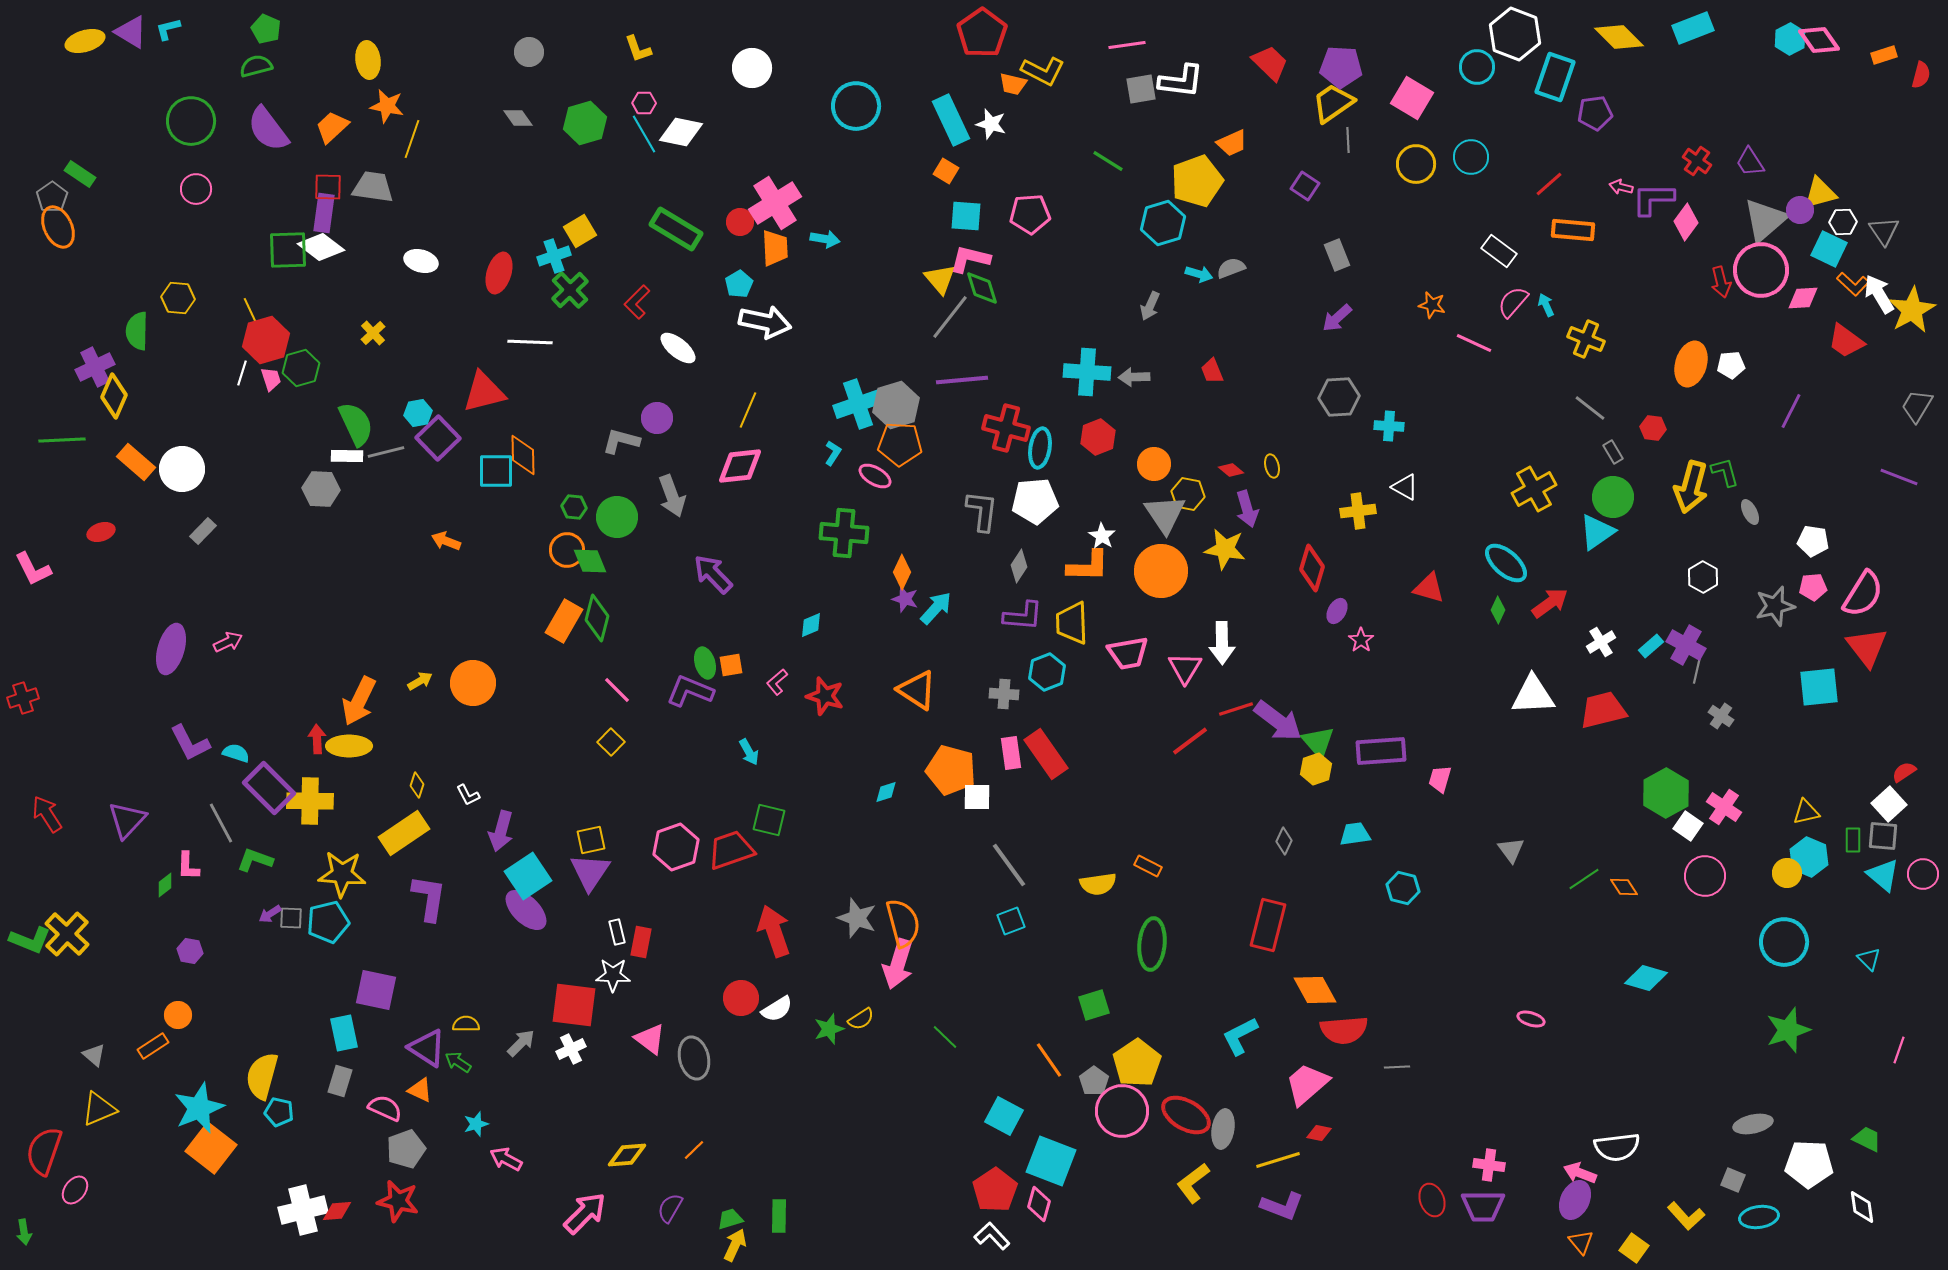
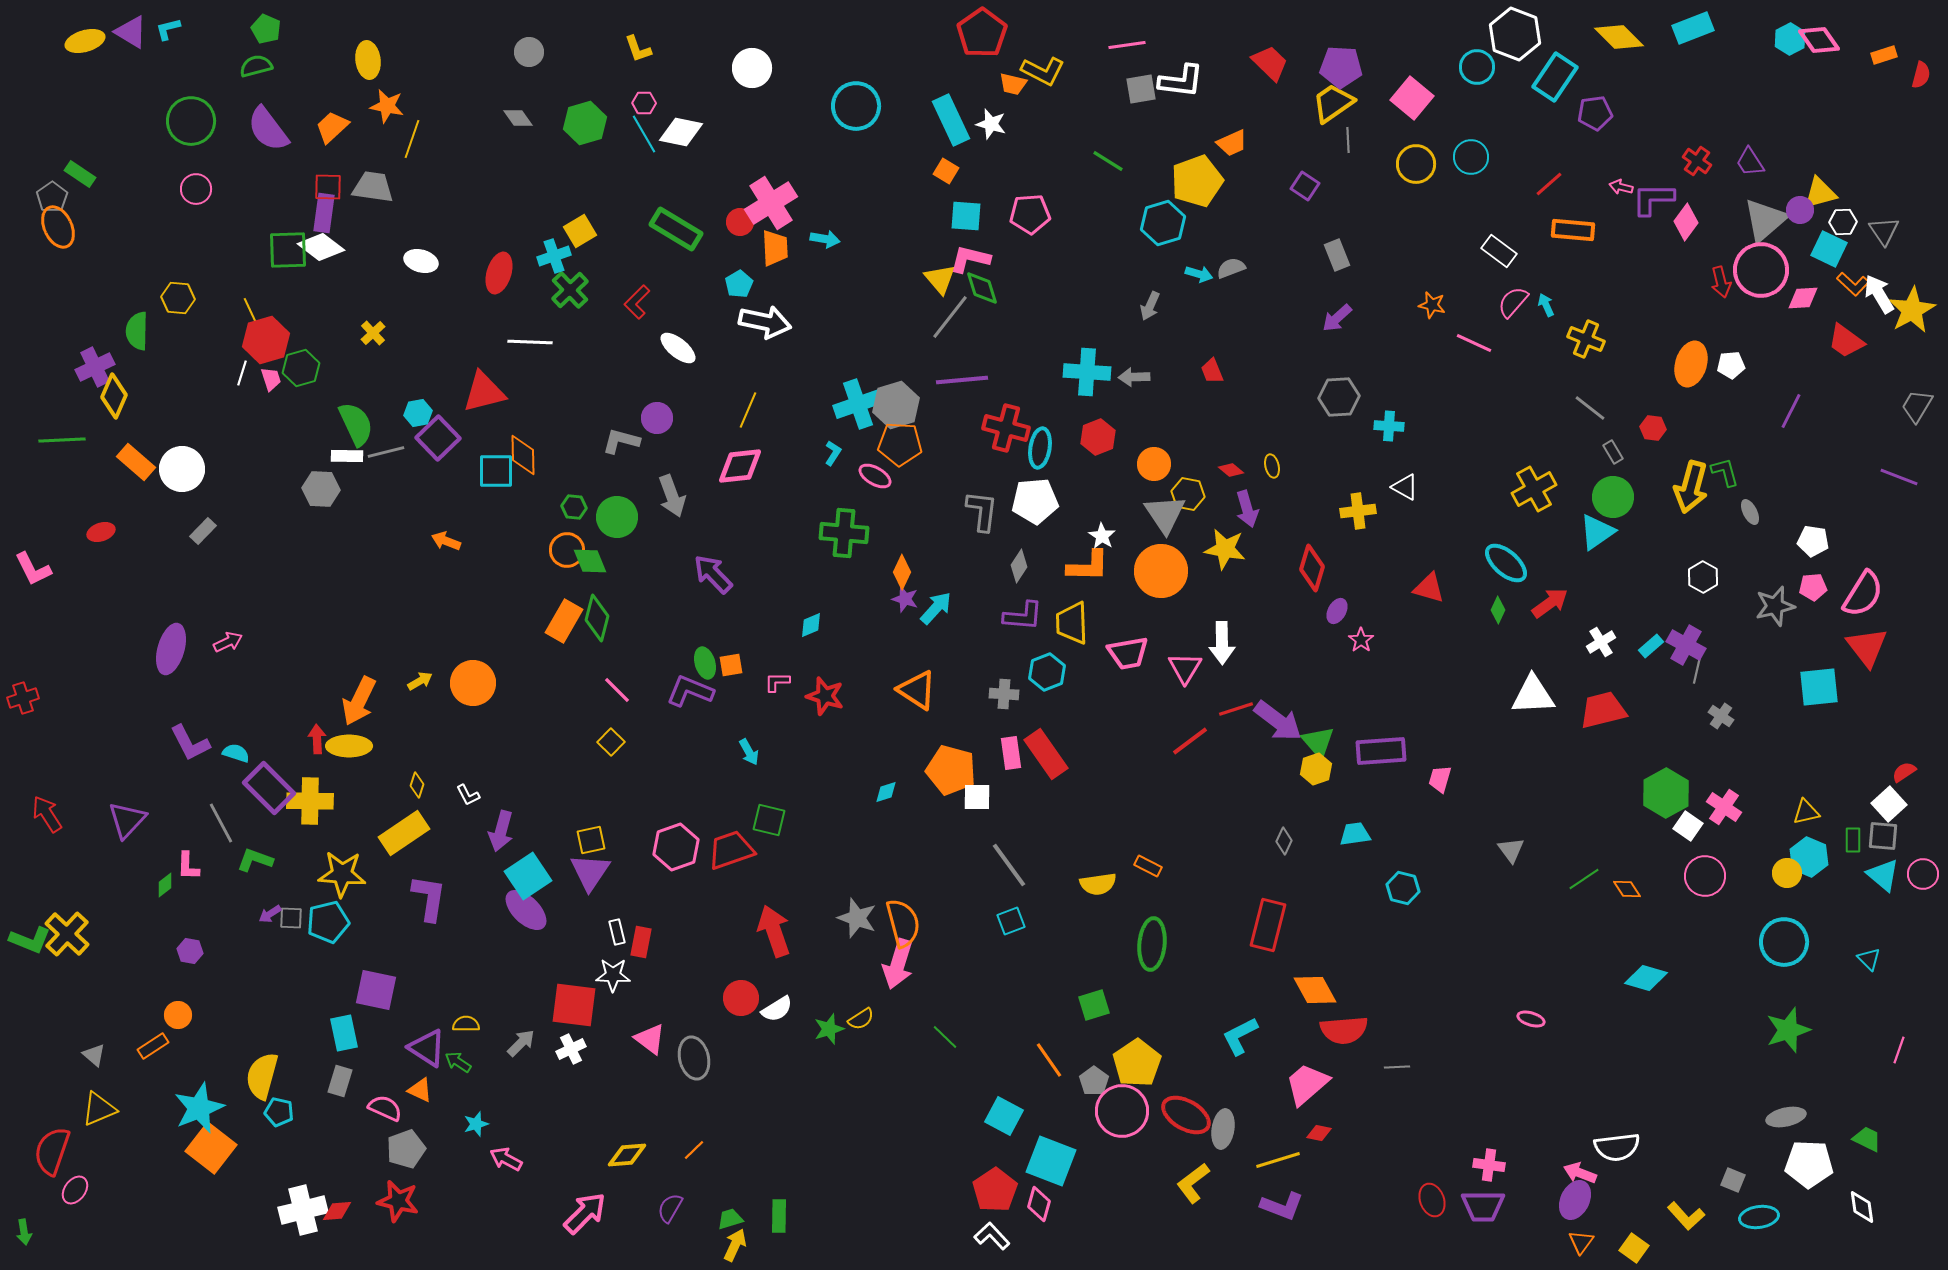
cyan rectangle at (1555, 77): rotated 15 degrees clockwise
pink square at (1412, 98): rotated 9 degrees clockwise
pink cross at (775, 203): moved 4 px left
pink L-shape at (777, 682): rotated 40 degrees clockwise
orange diamond at (1624, 887): moved 3 px right, 2 px down
gray ellipse at (1753, 1124): moved 33 px right, 7 px up
red semicircle at (44, 1151): moved 8 px right
orange triangle at (1581, 1242): rotated 16 degrees clockwise
